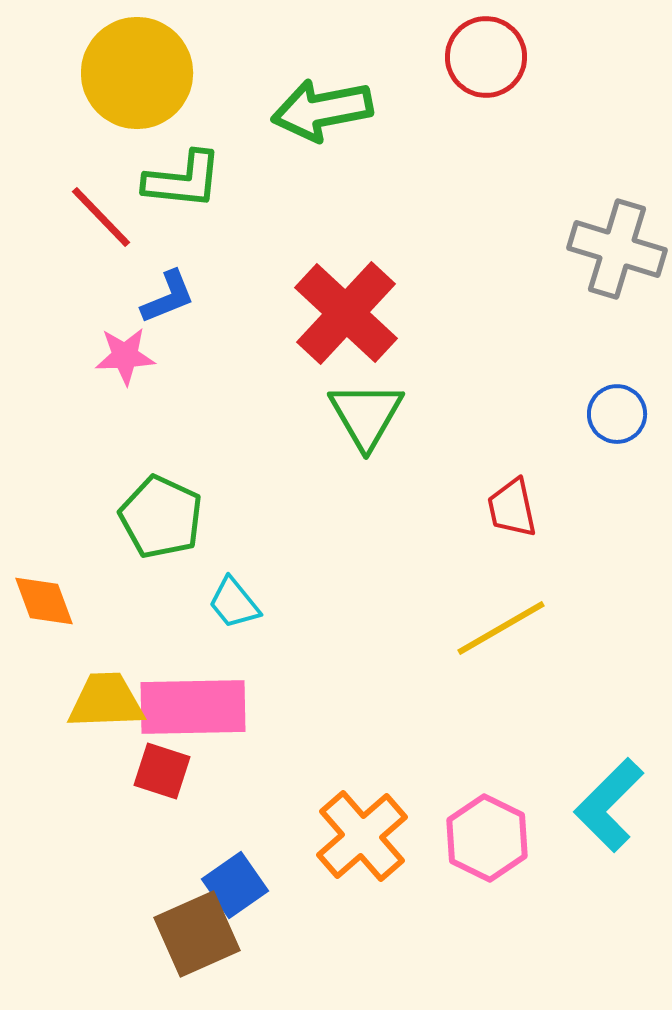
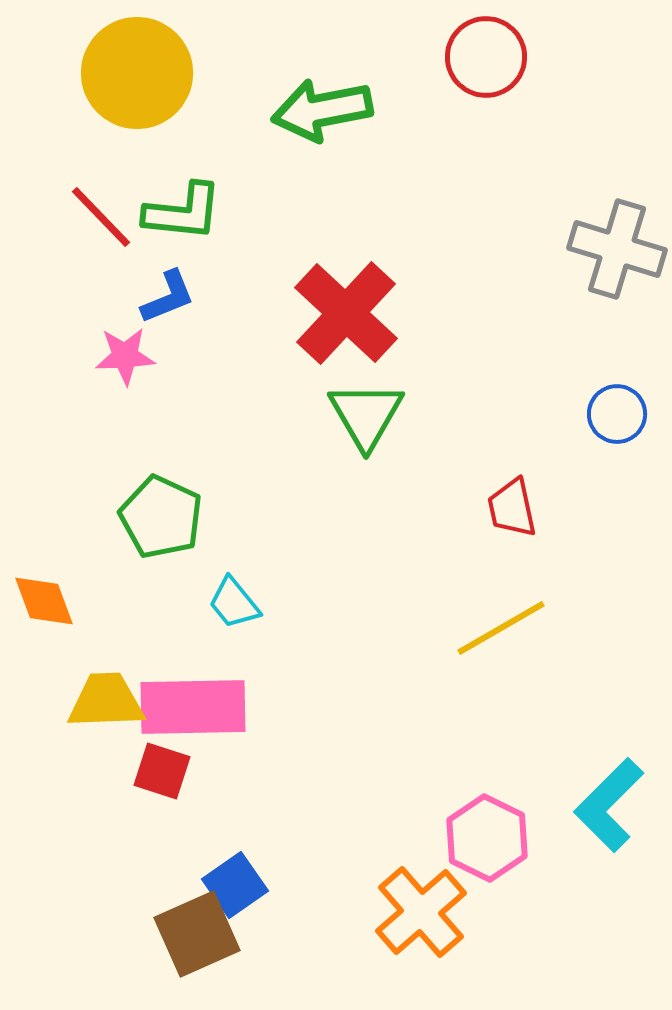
green L-shape: moved 32 px down
orange cross: moved 59 px right, 76 px down
